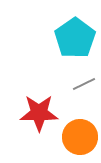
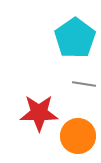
gray line: rotated 35 degrees clockwise
orange circle: moved 2 px left, 1 px up
